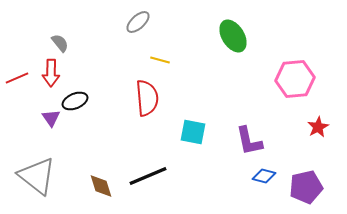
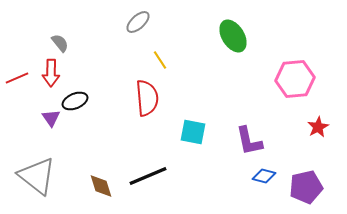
yellow line: rotated 42 degrees clockwise
